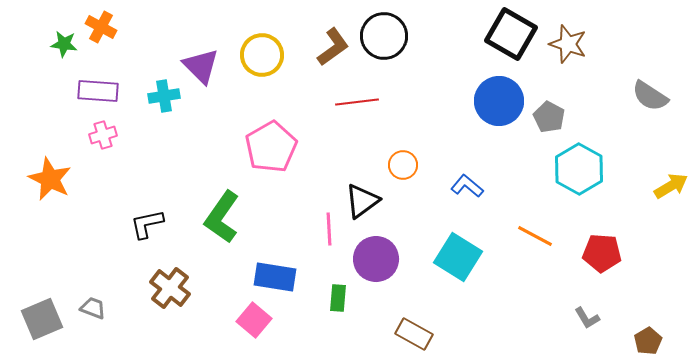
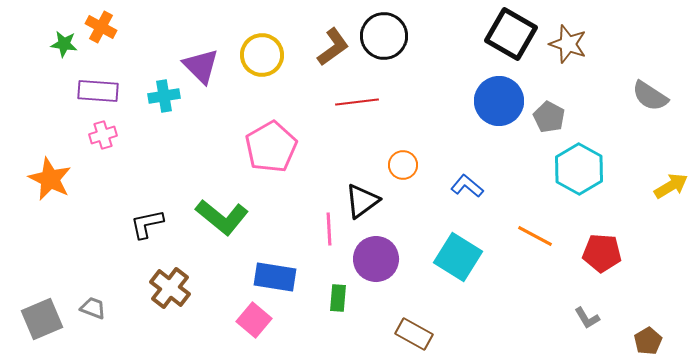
green L-shape: rotated 86 degrees counterclockwise
